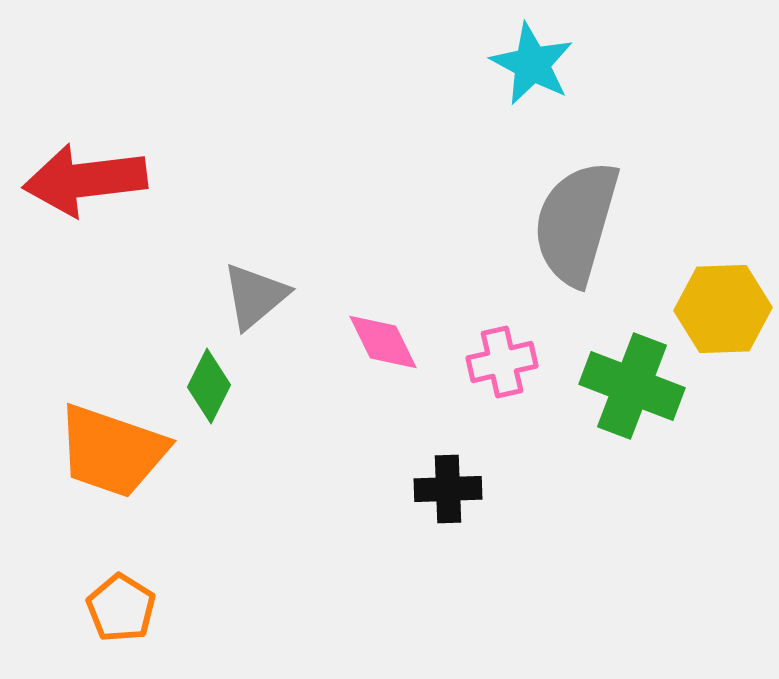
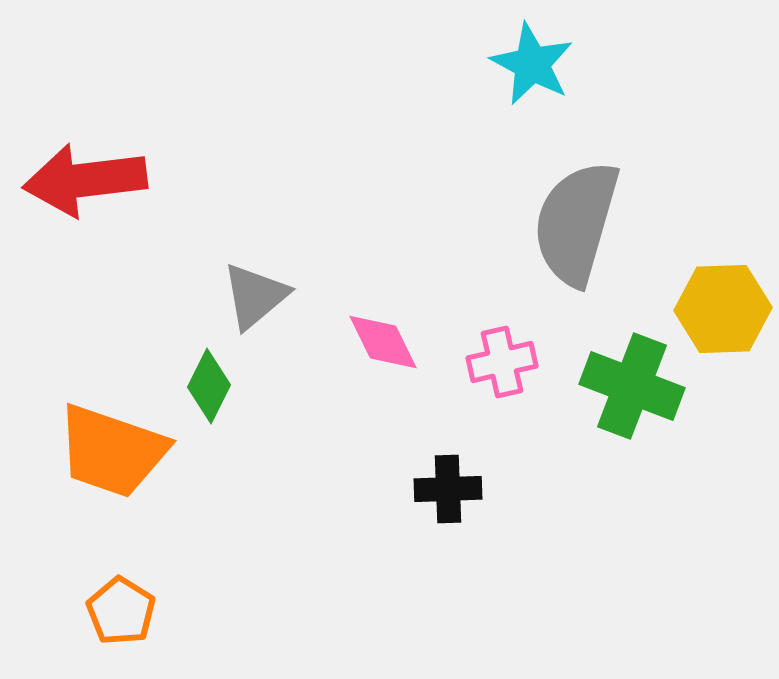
orange pentagon: moved 3 px down
